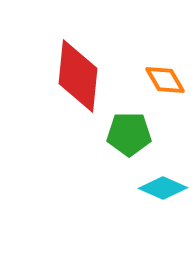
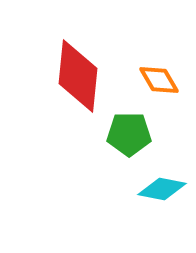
orange diamond: moved 6 px left
cyan diamond: moved 1 px left, 1 px down; rotated 12 degrees counterclockwise
